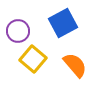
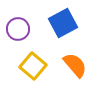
purple circle: moved 2 px up
yellow square: moved 7 px down
